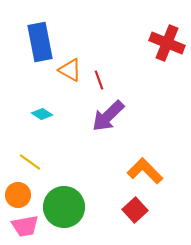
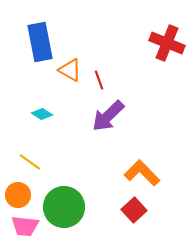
orange L-shape: moved 3 px left, 2 px down
red square: moved 1 px left
pink trapezoid: rotated 16 degrees clockwise
